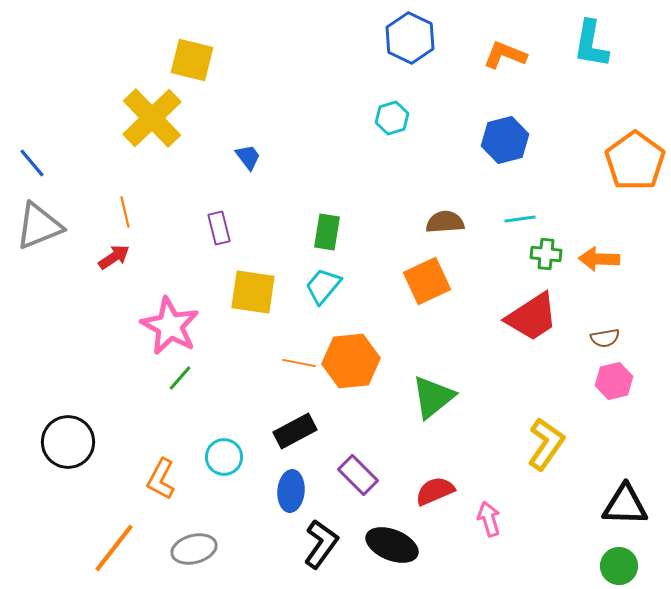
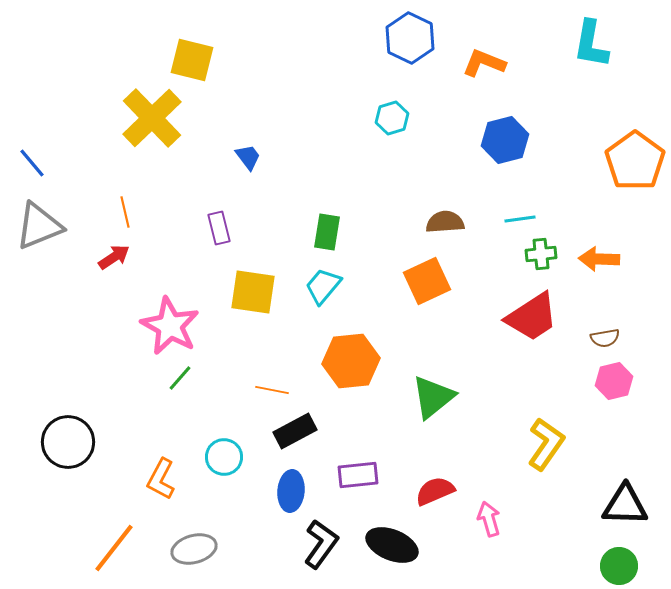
orange L-shape at (505, 55): moved 21 px left, 8 px down
green cross at (546, 254): moved 5 px left; rotated 12 degrees counterclockwise
orange line at (299, 363): moved 27 px left, 27 px down
purple rectangle at (358, 475): rotated 51 degrees counterclockwise
